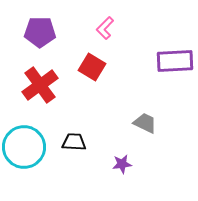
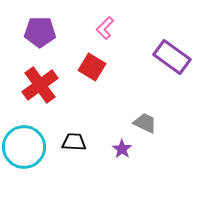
purple rectangle: moved 3 px left, 4 px up; rotated 39 degrees clockwise
purple star: moved 15 px up; rotated 30 degrees counterclockwise
